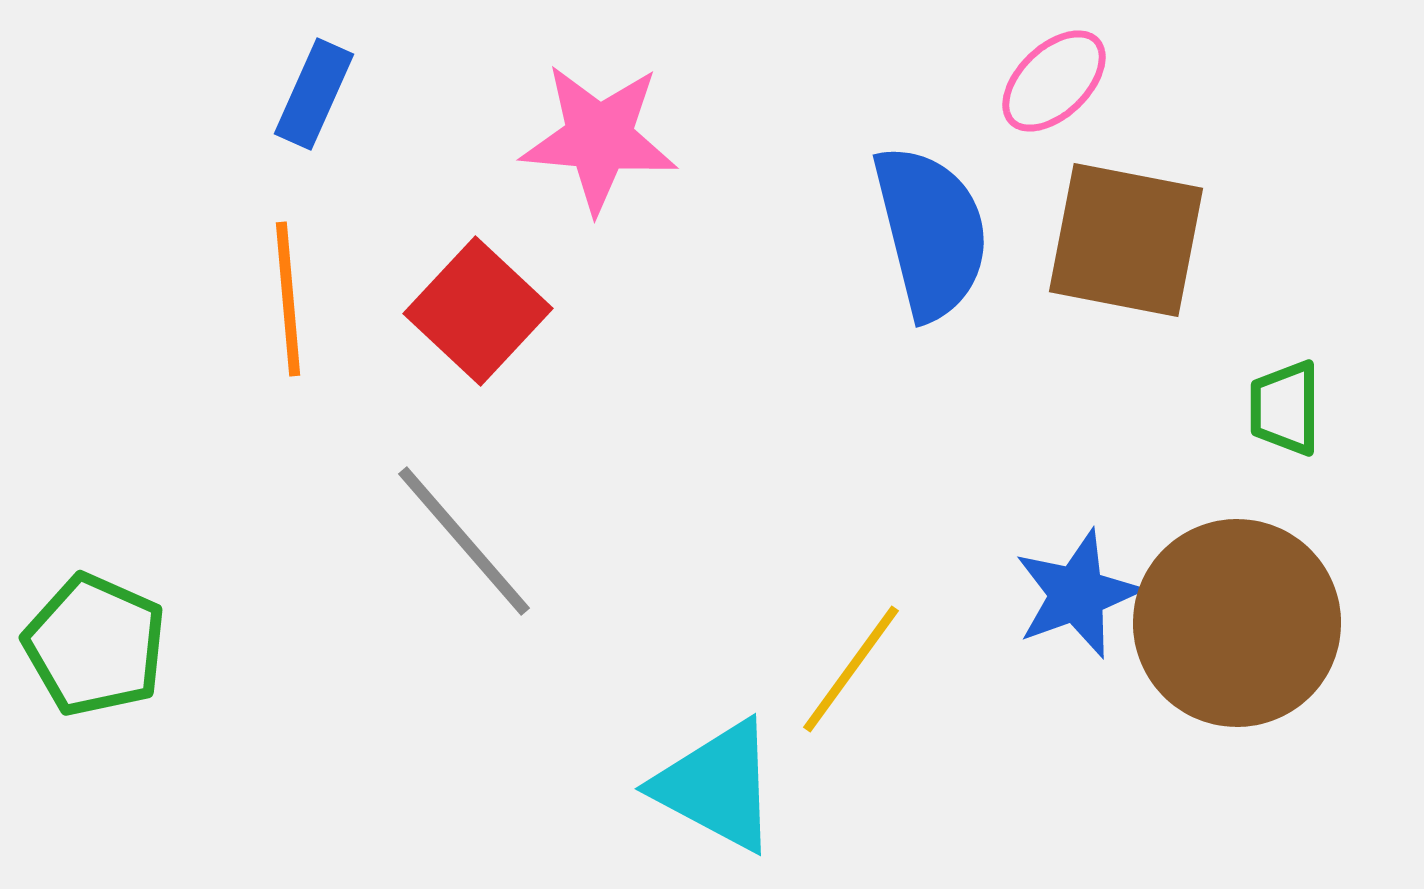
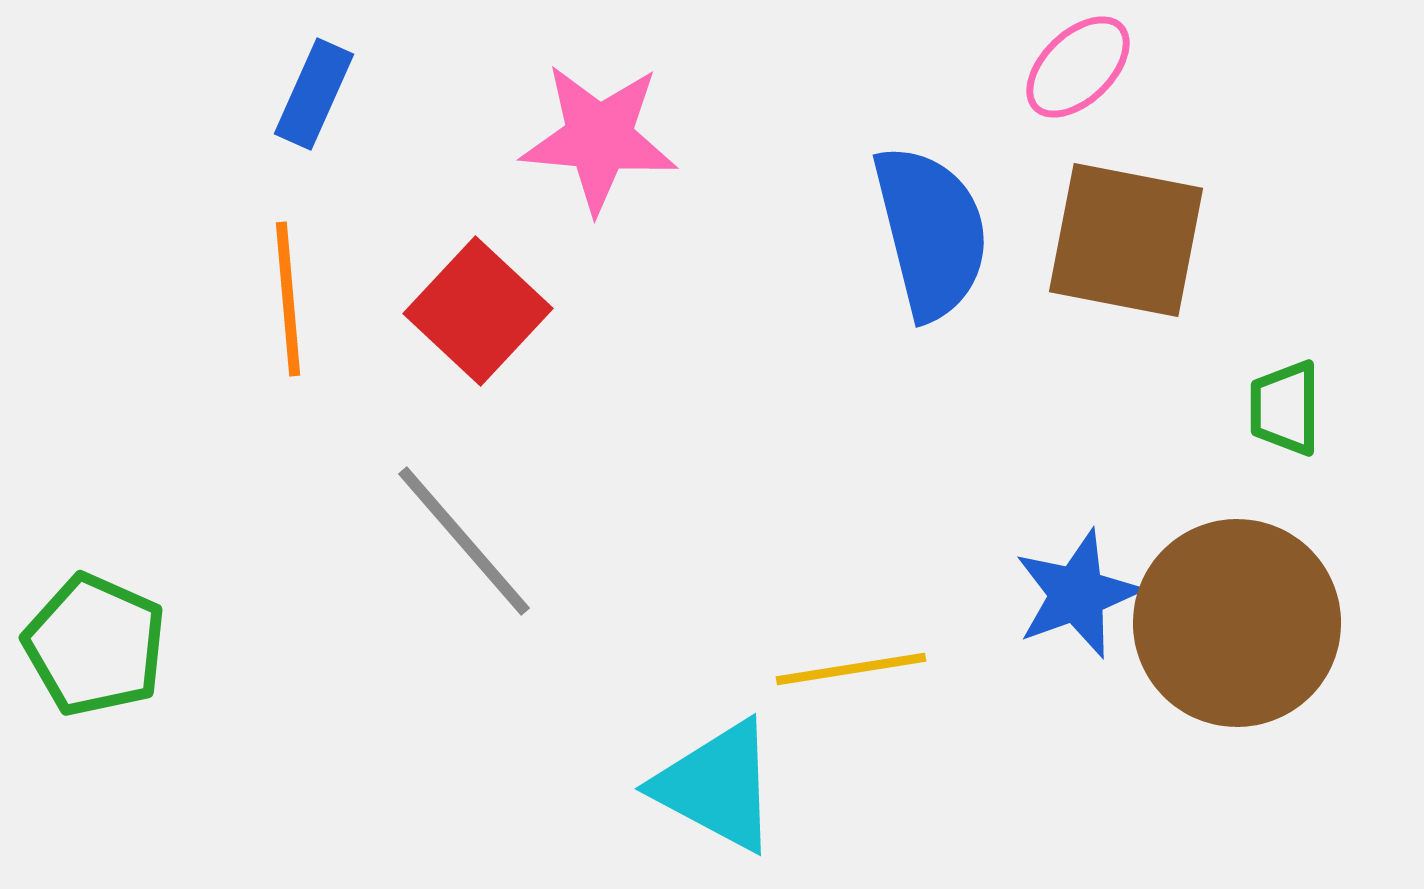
pink ellipse: moved 24 px right, 14 px up
yellow line: rotated 45 degrees clockwise
